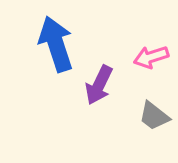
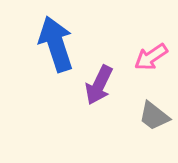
pink arrow: rotated 16 degrees counterclockwise
